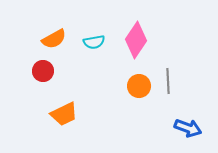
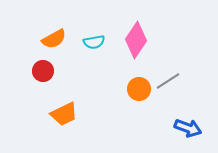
gray line: rotated 60 degrees clockwise
orange circle: moved 3 px down
